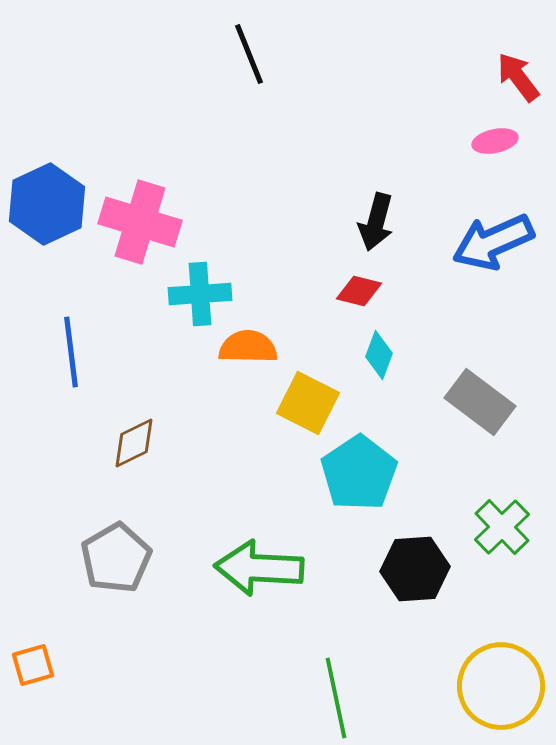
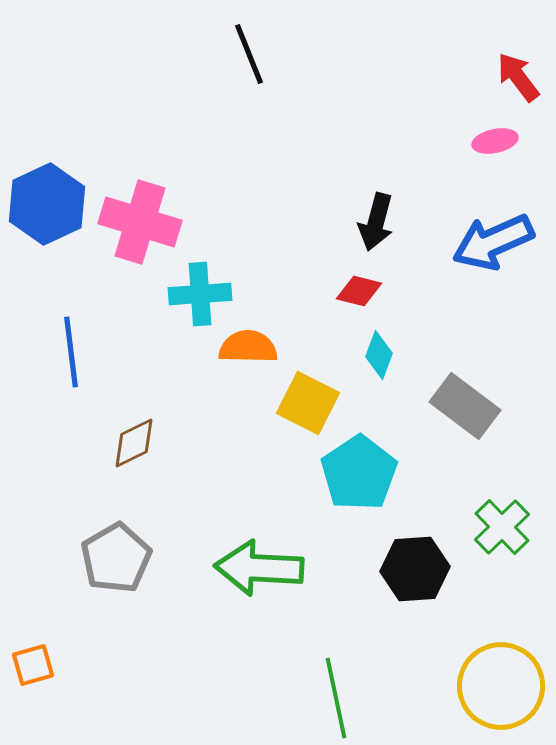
gray rectangle: moved 15 px left, 4 px down
